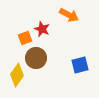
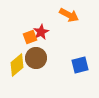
red star: moved 1 px left, 3 px down; rotated 21 degrees clockwise
orange square: moved 5 px right, 1 px up
yellow diamond: moved 10 px up; rotated 15 degrees clockwise
